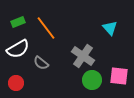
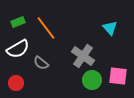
pink square: moved 1 px left
